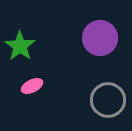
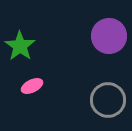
purple circle: moved 9 px right, 2 px up
